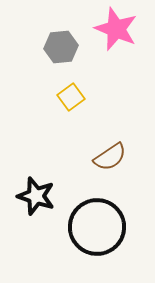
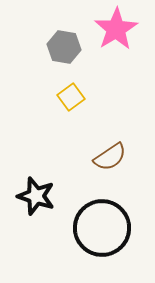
pink star: rotated 18 degrees clockwise
gray hexagon: moved 3 px right; rotated 16 degrees clockwise
black circle: moved 5 px right, 1 px down
